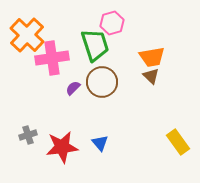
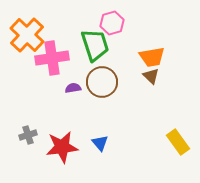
purple semicircle: rotated 35 degrees clockwise
